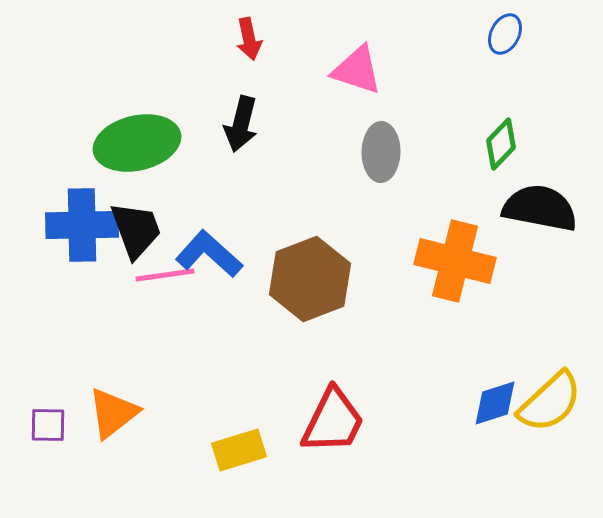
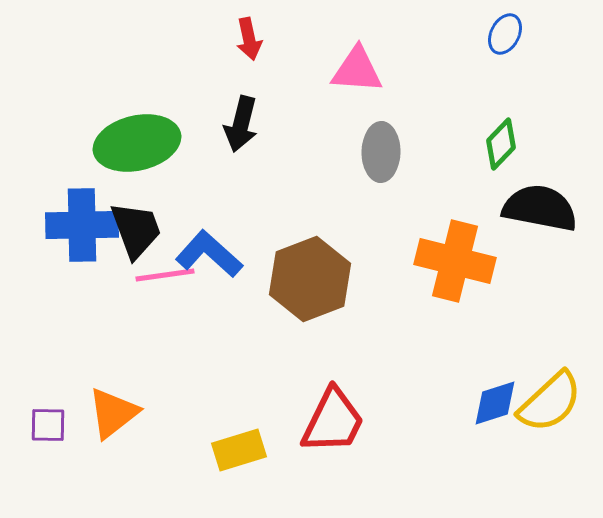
pink triangle: rotated 14 degrees counterclockwise
